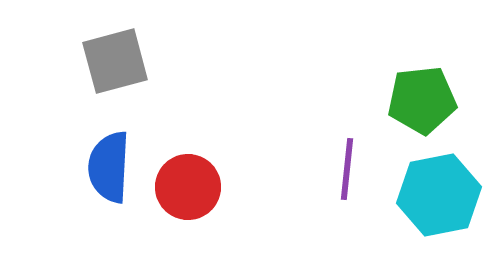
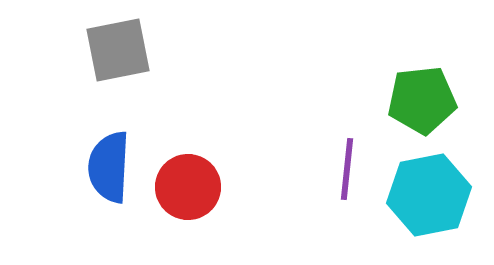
gray square: moved 3 px right, 11 px up; rotated 4 degrees clockwise
cyan hexagon: moved 10 px left
